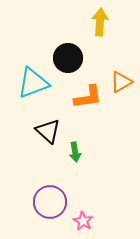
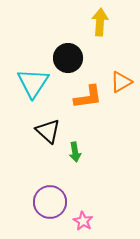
cyan triangle: rotated 36 degrees counterclockwise
